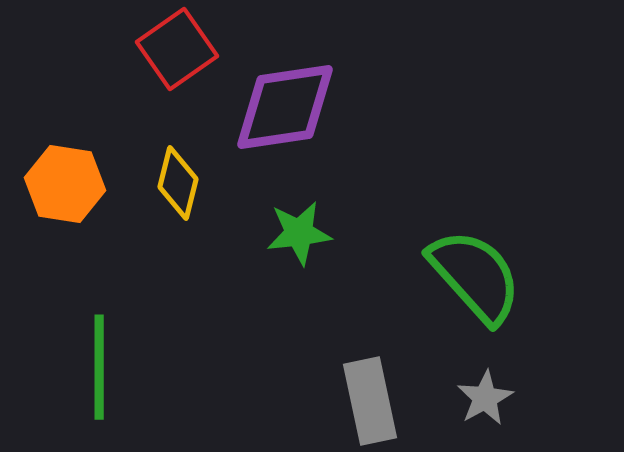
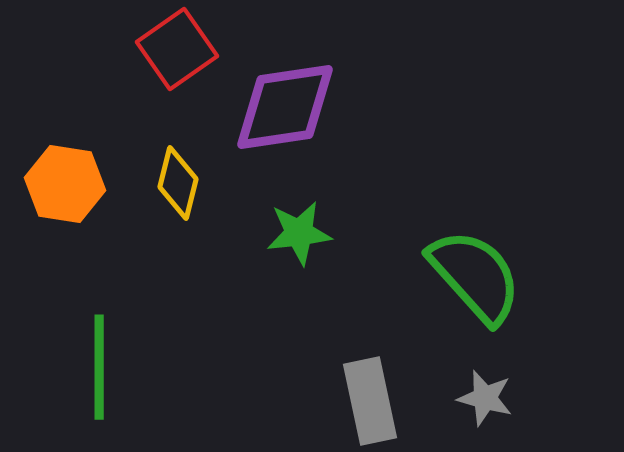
gray star: rotated 28 degrees counterclockwise
